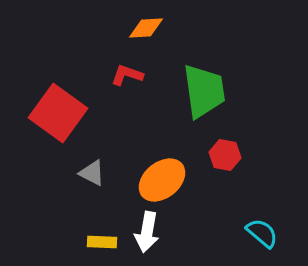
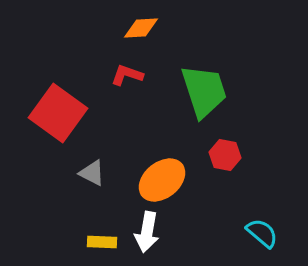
orange diamond: moved 5 px left
green trapezoid: rotated 10 degrees counterclockwise
